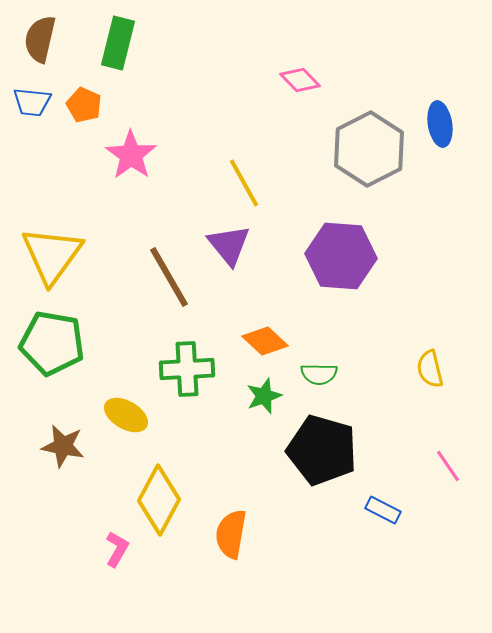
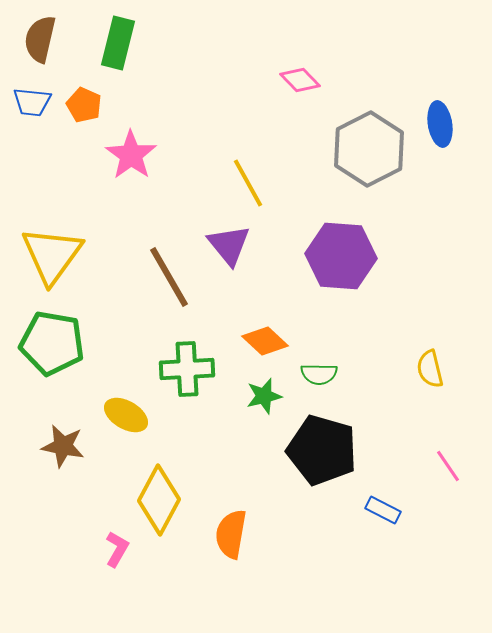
yellow line: moved 4 px right
green star: rotated 6 degrees clockwise
